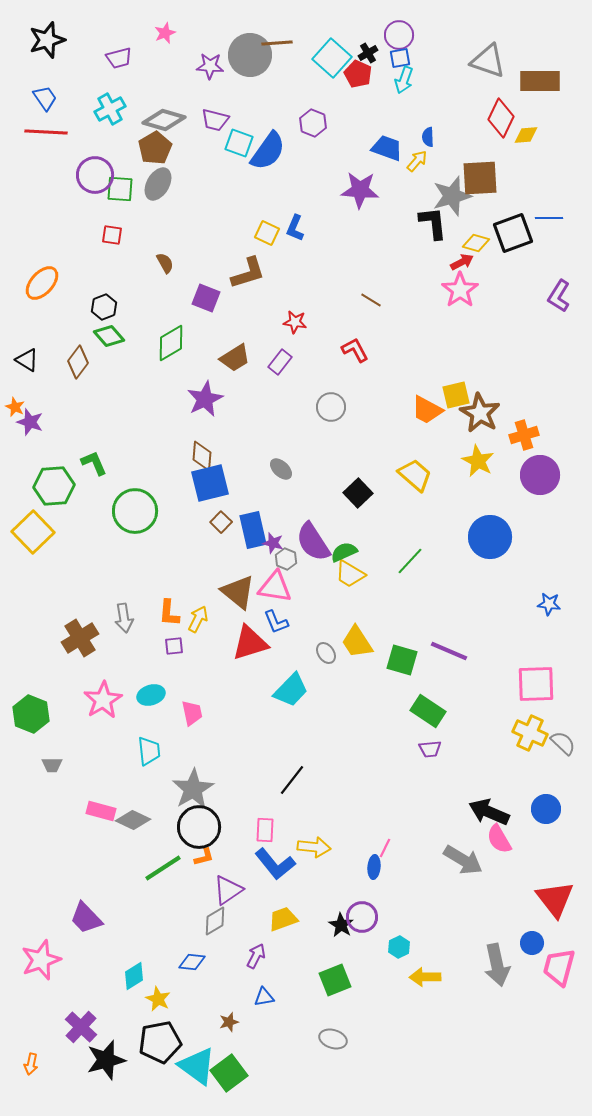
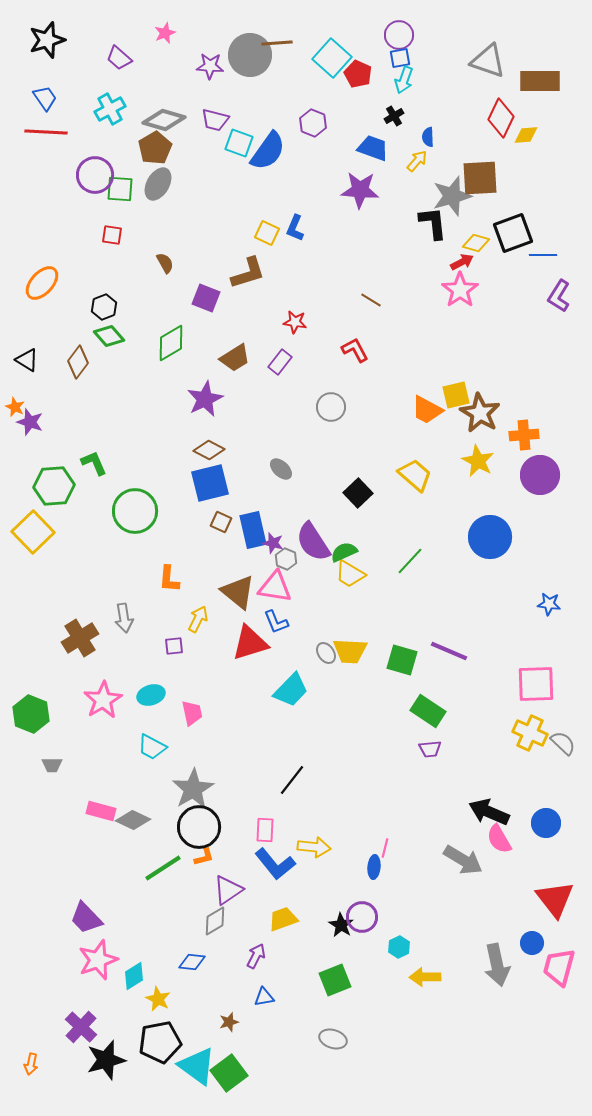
black cross at (368, 53): moved 26 px right, 63 px down
purple trapezoid at (119, 58): rotated 56 degrees clockwise
blue trapezoid at (387, 148): moved 14 px left
blue line at (549, 218): moved 6 px left, 37 px down
orange cross at (524, 435): rotated 12 degrees clockwise
brown diamond at (202, 456): moved 7 px right, 6 px up; rotated 68 degrees counterclockwise
brown square at (221, 522): rotated 20 degrees counterclockwise
orange L-shape at (169, 613): moved 34 px up
yellow trapezoid at (357, 642): moved 7 px left, 9 px down; rotated 54 degrees counterclockwise
cyan trapezoid at (149, 751): moved 3 px right, 4 px up; rotated 124 degrees clockwise
blue circle at (546, 809): moved 14 px down
pink line at (385, 848): rotated 12 degrees counterclockwise
pink star at (41, 960): moved 57 px right
